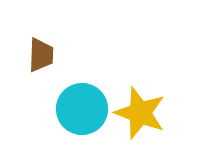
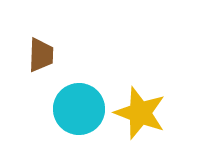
cyan circle: moved 3 px left
